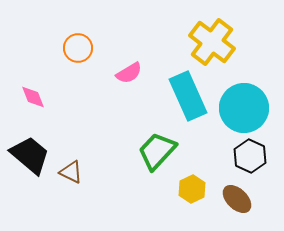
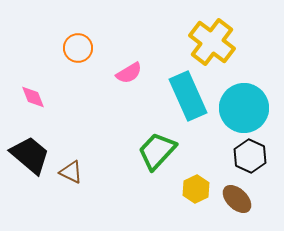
yellow hexagon: moved 4 px right
